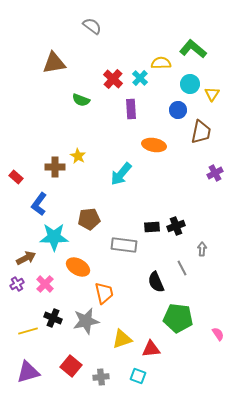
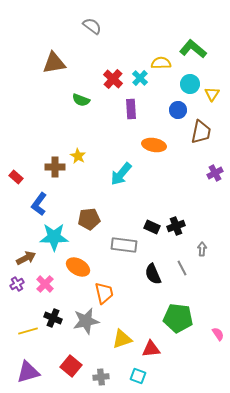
black rectangle at (152, 227): rotated 28 degrees clockwise
black semicircle at (156, 282): moved 3 px left, 8 px up
